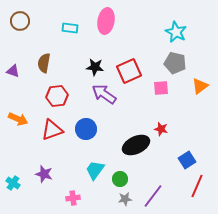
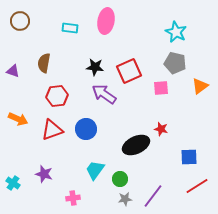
blue square: moved 2 px right, 3 px up; rotated 30 degrees clockwise
red line: rotated 35 degrees clockwise
